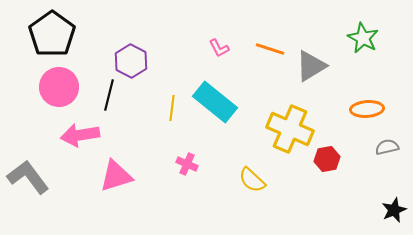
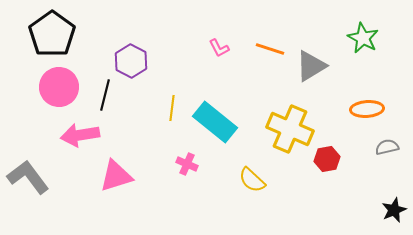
black line: moved 4 px left
cyan rectangle: moved 20 px down
